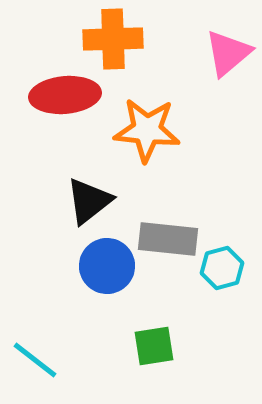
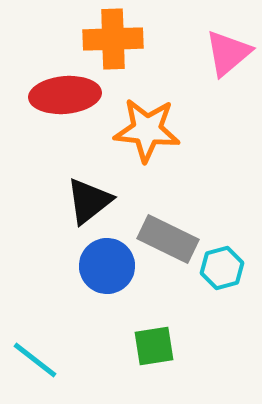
gray rectangle: rotated 20 degrees clockwise
